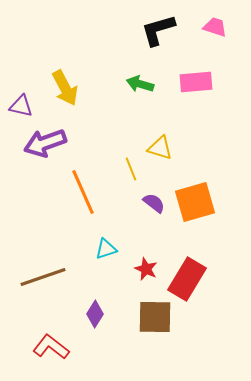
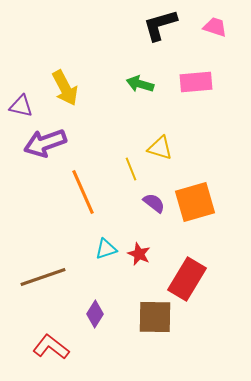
black L-shape: moved 2 px right, 5 px up
red star: moved 7 px left, 15 px up
